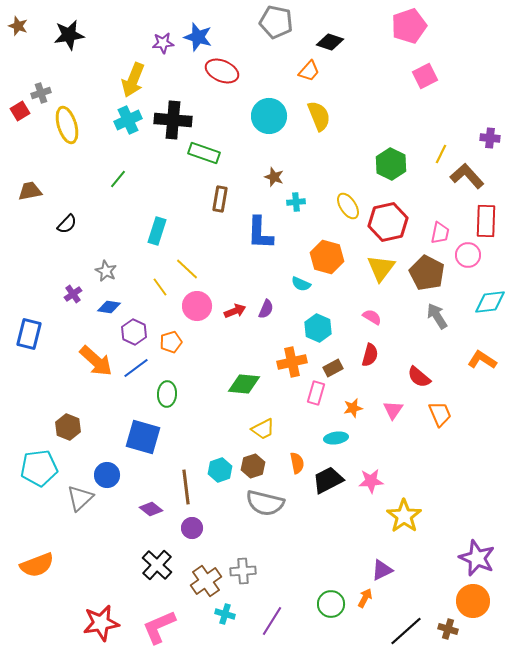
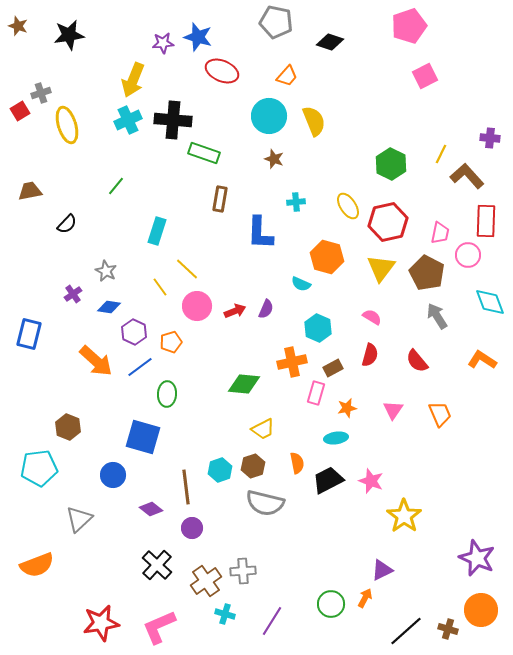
orange trapezoid at (309, 71): moved 22 px left, 5 px down
yellow semicircle at (319, 116): moved 5 px left, 5 px down
brown star at (274, 177): moved 18 px up
green line at (118, 179): moved 2 px left, 7 px down
cyan diamond at (490, 302): rotated 76 degrees clockwise
blue line at (136, 368): moved 4 px right, 1 px up
red semicircle at (419, 377): moved 2 px left, 16 px up; rotated 10 degrees clockwise
orange star at (353, 408): moved 6 px left
blue circle at (107, 475): moved 6 px right
pink star at (371, 481): rotated 25 degrees clockwise
gray triangle at (80, 498): moved 1 px left, 21 px down
orange circle at (473, 601): moved 8 px right, 9 px down
